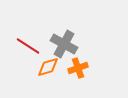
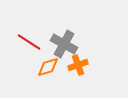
red line: moved 1 px right, 4 px up
orange cross: moved 3 px up
